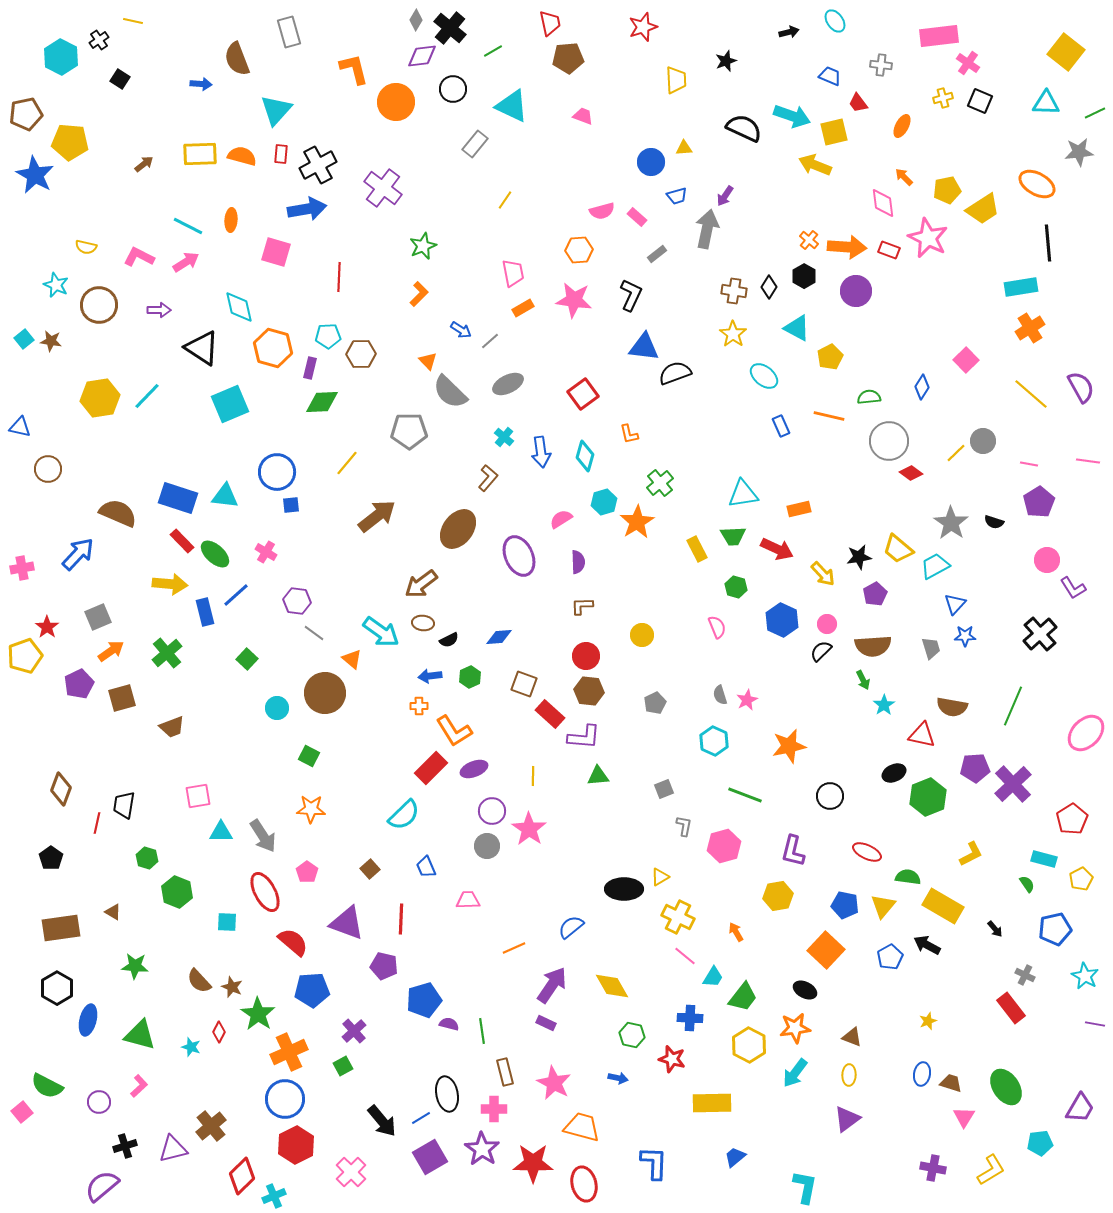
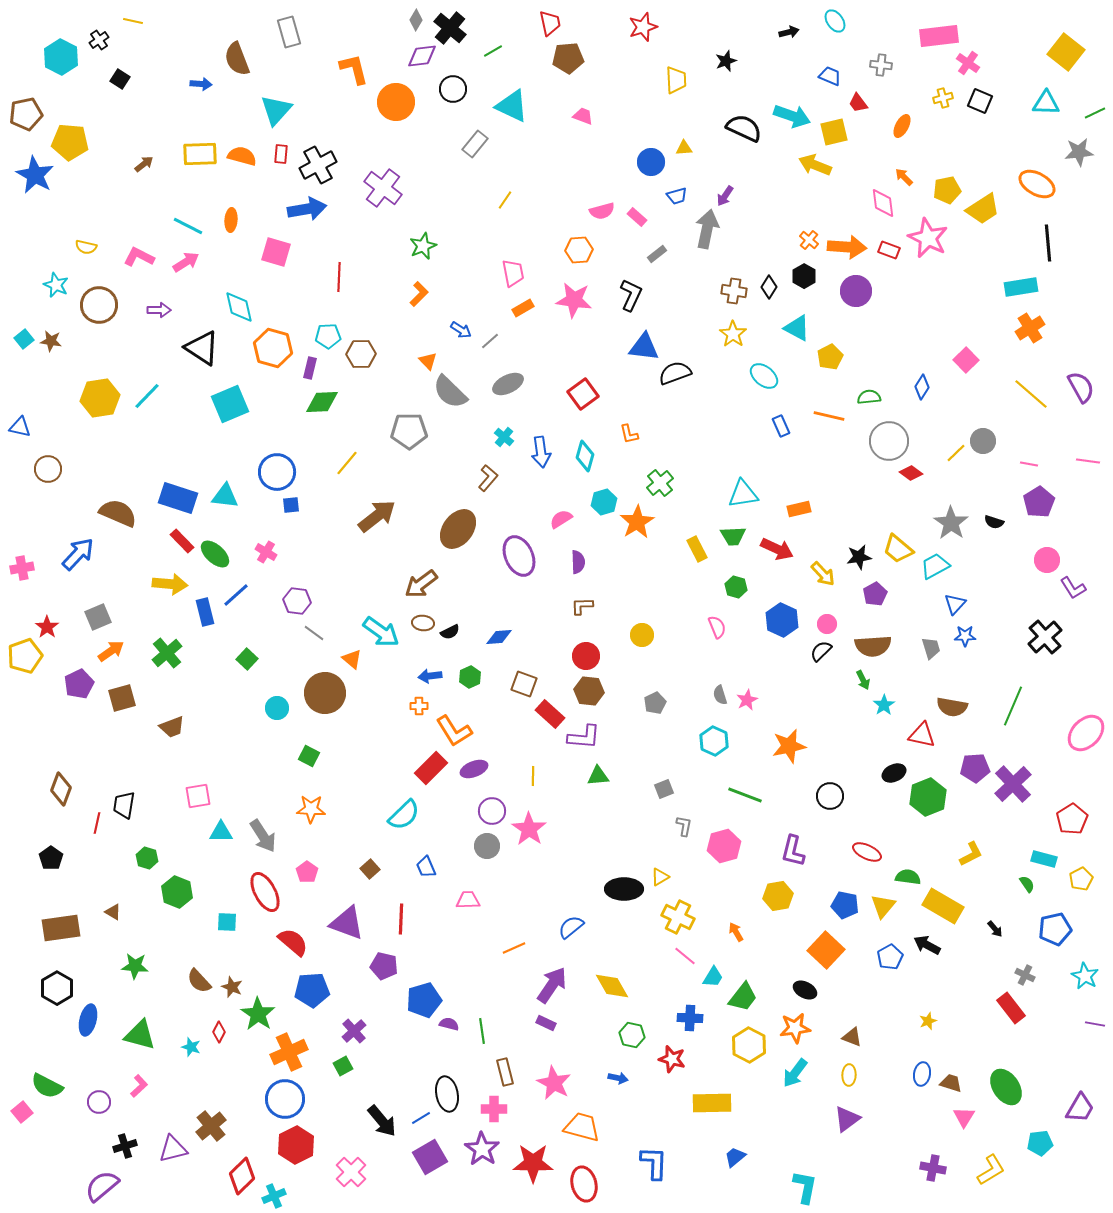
black cross at (1040, 634): moved 5 px right, 3 px down
black semicircle at (449, 640): moved 1 px right, 8 px up
